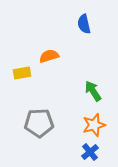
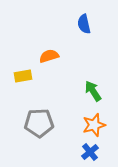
yellow rectangle: moved 1 px right, 3 px down
